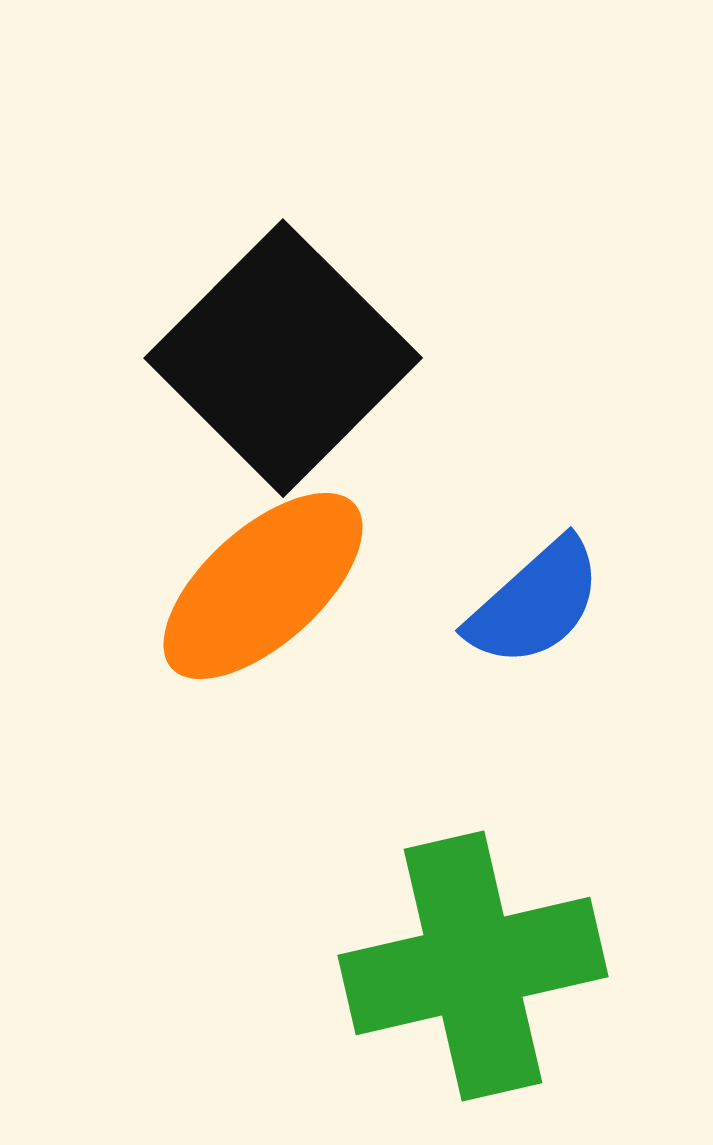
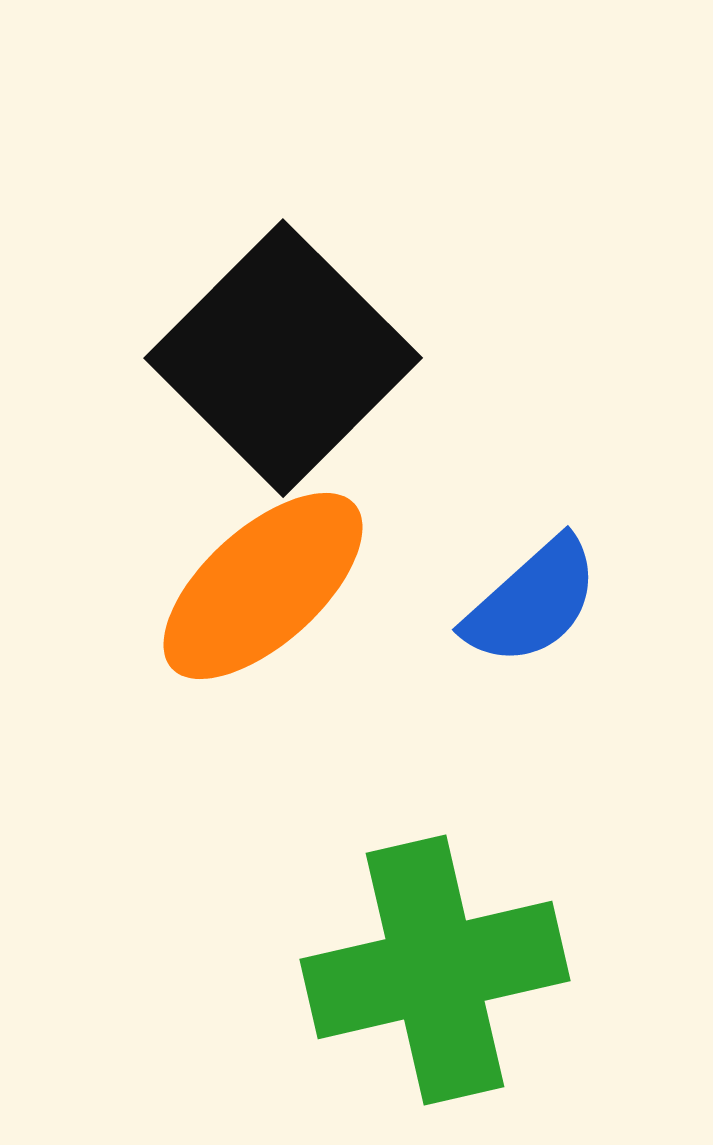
blue semicircle: moved 3 px left, 1 px up
green cross: moved 38 px left, 4 px down
